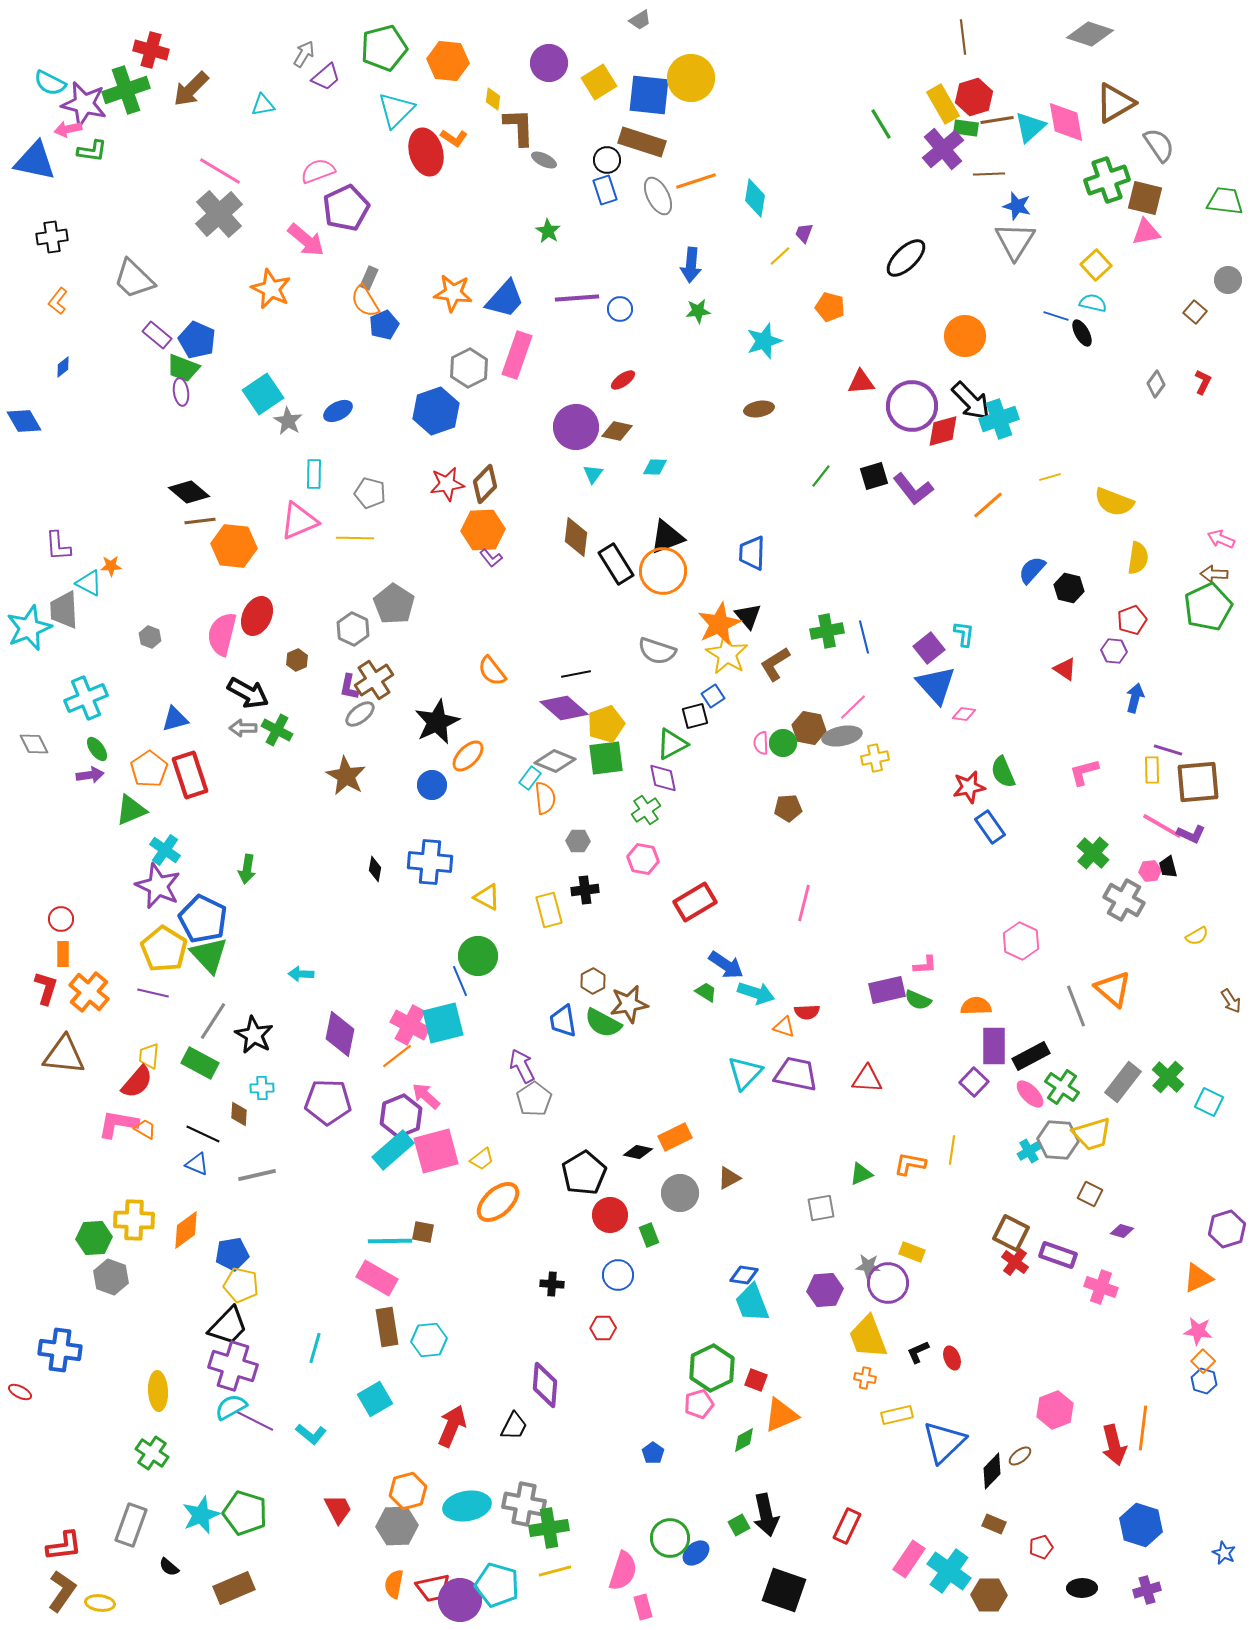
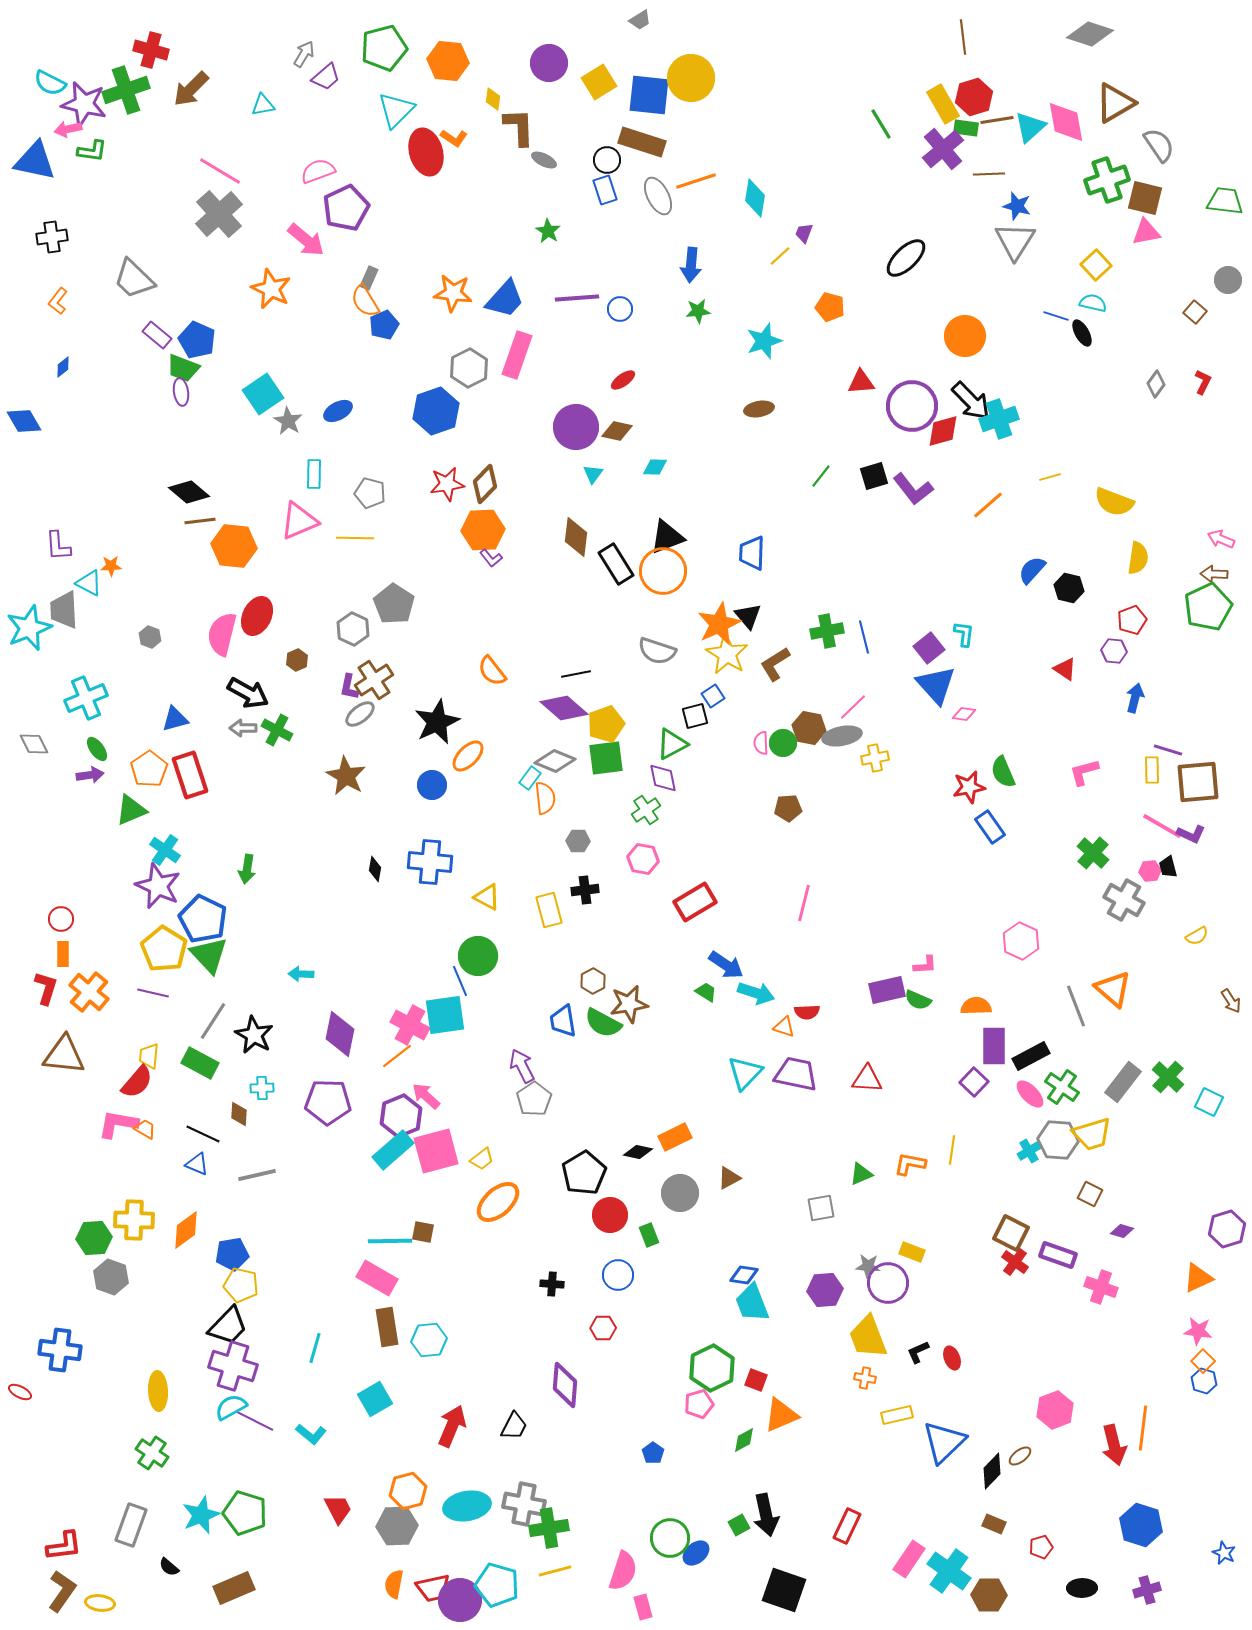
cyan square at (443, 1023): moved 2 px right, 8 px up; rotated 6 degrees clockwise
purple diamond at (545, 1385): moved 20 px right
